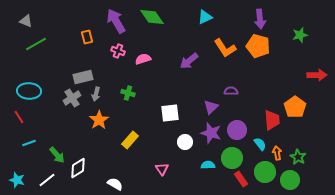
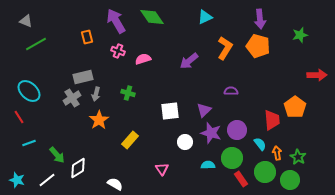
orange L-shape at (225, 48): rotated 115 degrees counterclockwise
cyan ellipse at (29, 91): rotated 40 degrees clockwise
purple triangle at (211, 107): moved 7 px left, 3 px down
white square at (170, 113): moved 2 px up
